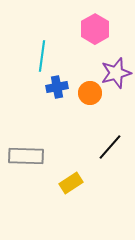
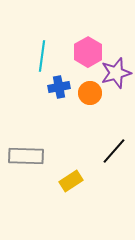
pink hexagon: moved 7 px left, 23 px down
blue cross: moved 2 px right
black line: moved 4 px right, 4 px down
yellow rectangle: moved 2 px up
